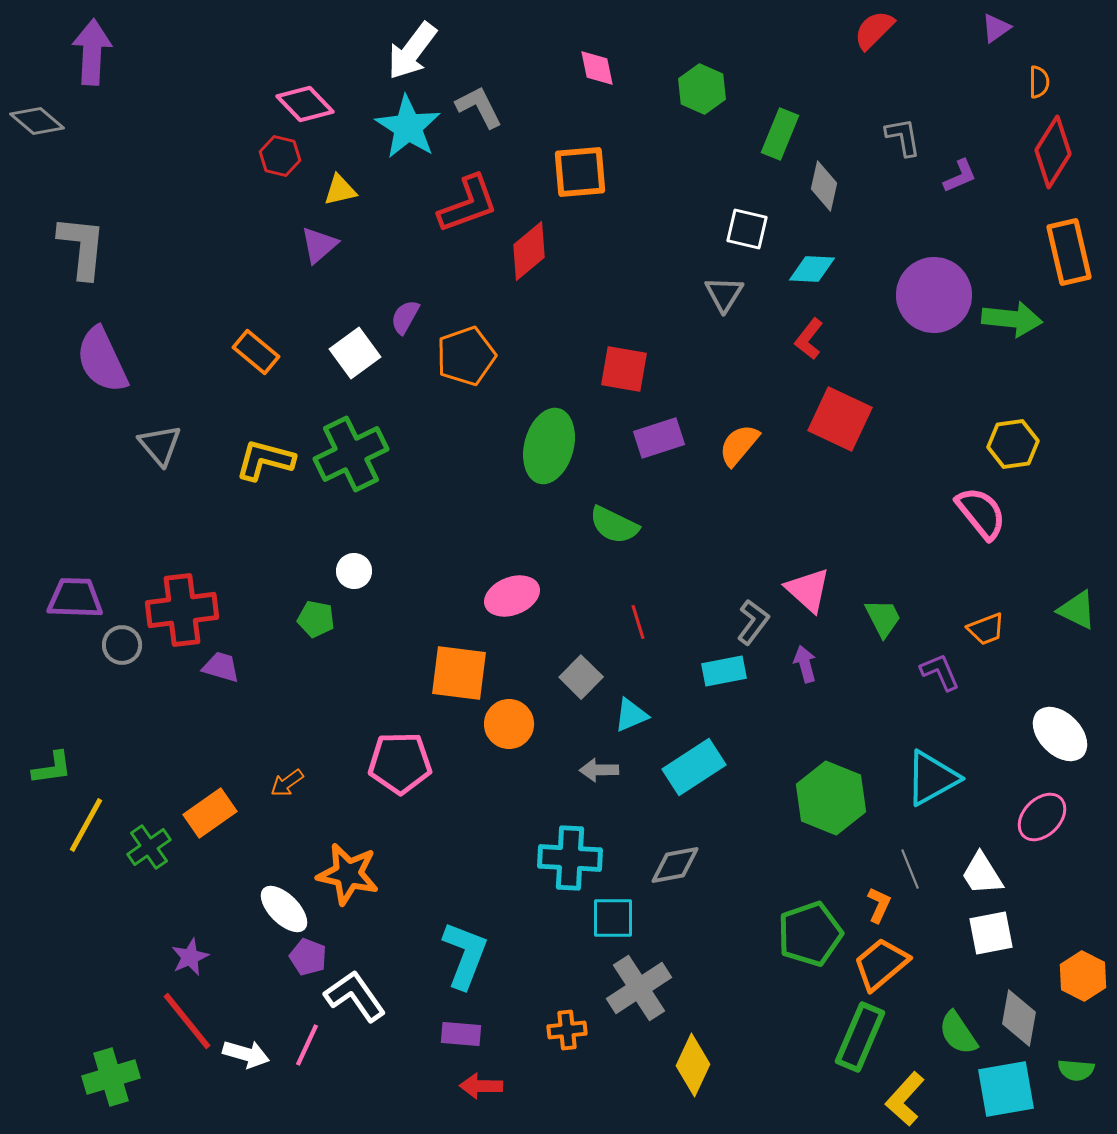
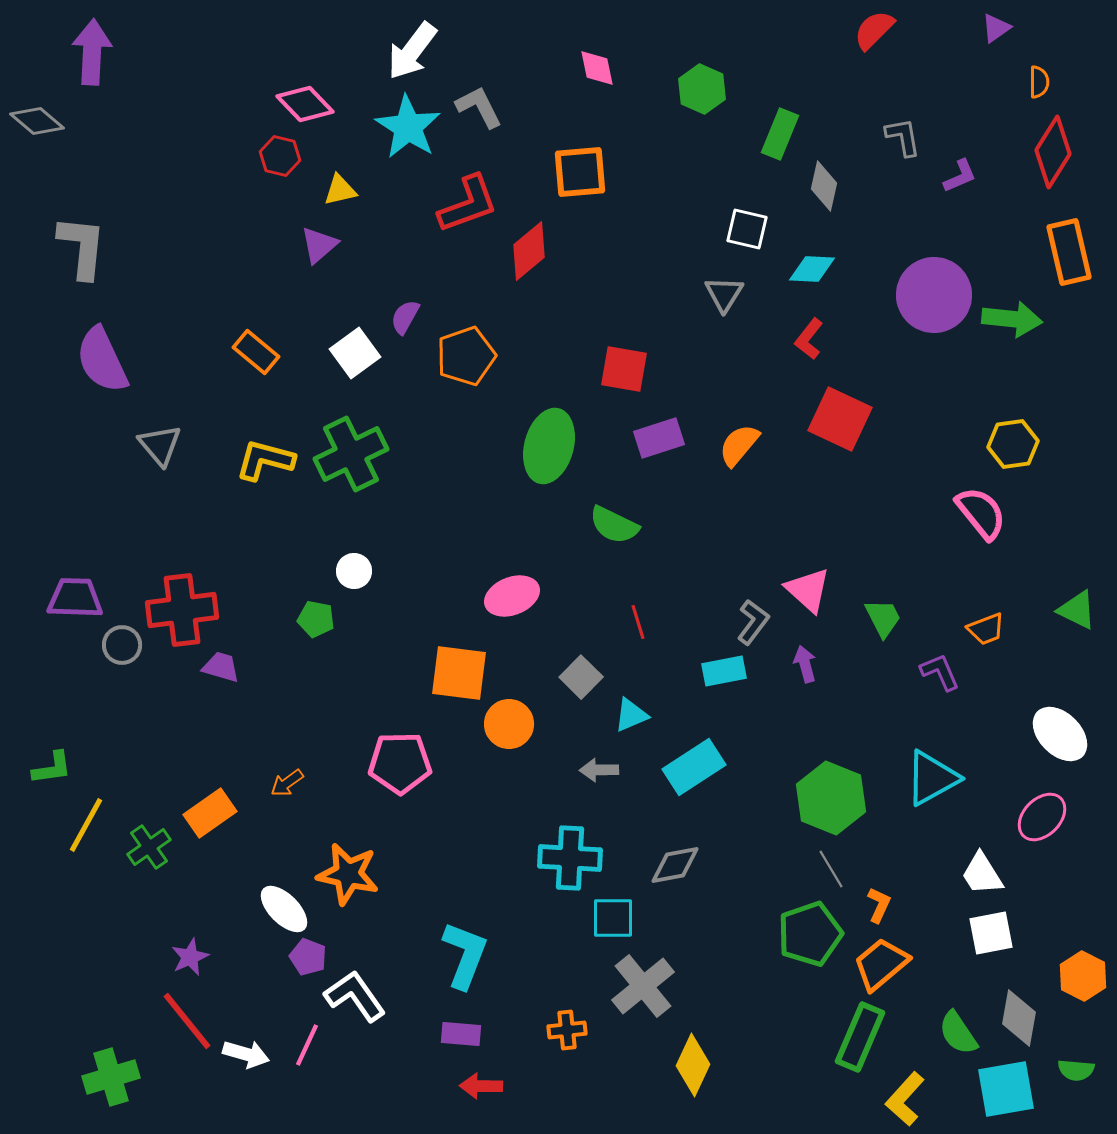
gray line at (910, 869): moved 79 px left; rotated 9 degrees counterclockwise
gray cross at (639, 988): moved 4 px right, 2 px up; rotated 6 degrees counterclockwise
